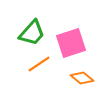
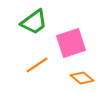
green trapezoid: moved 2 px right, 11 px up; rotated 12 degrees clockwise
orange line: moved 2 px left, 1 px down
